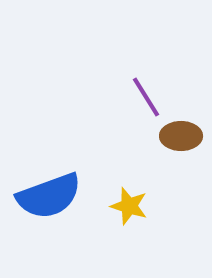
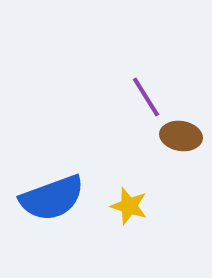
brown ellipse: rotated 9 degrees clockwise
blue semicircle: moved 3 px right, 2 px down
